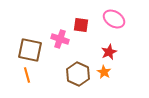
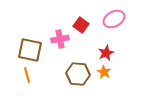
pink ellipse: rotated 60 degrees counterclockwise
red square: rotated 28 degrees clockwise
pink cross: rotated 30 degrees counterclockwise
red star: moved 3 px left, 1 px down
brown hexagon: rotated 20 degrees counterclockwise
